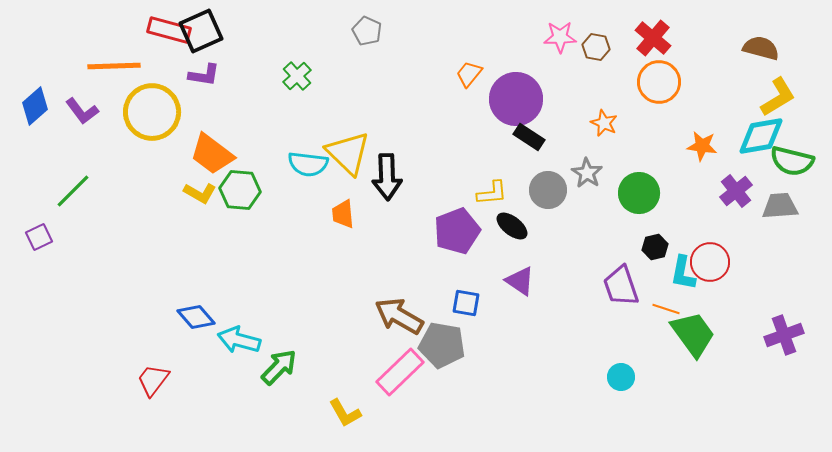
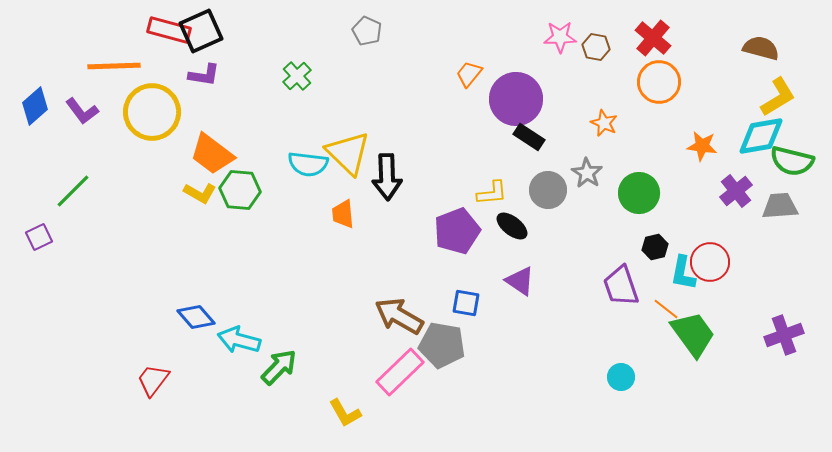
orange line at (666, 309): rotated 20 degrees clockwise
